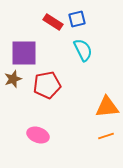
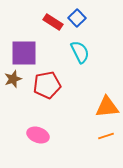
blue square: moved 1 px up; rotated 30 degrees counterclockwise
cyan semicircle: moved 3 px left, 2 px down
